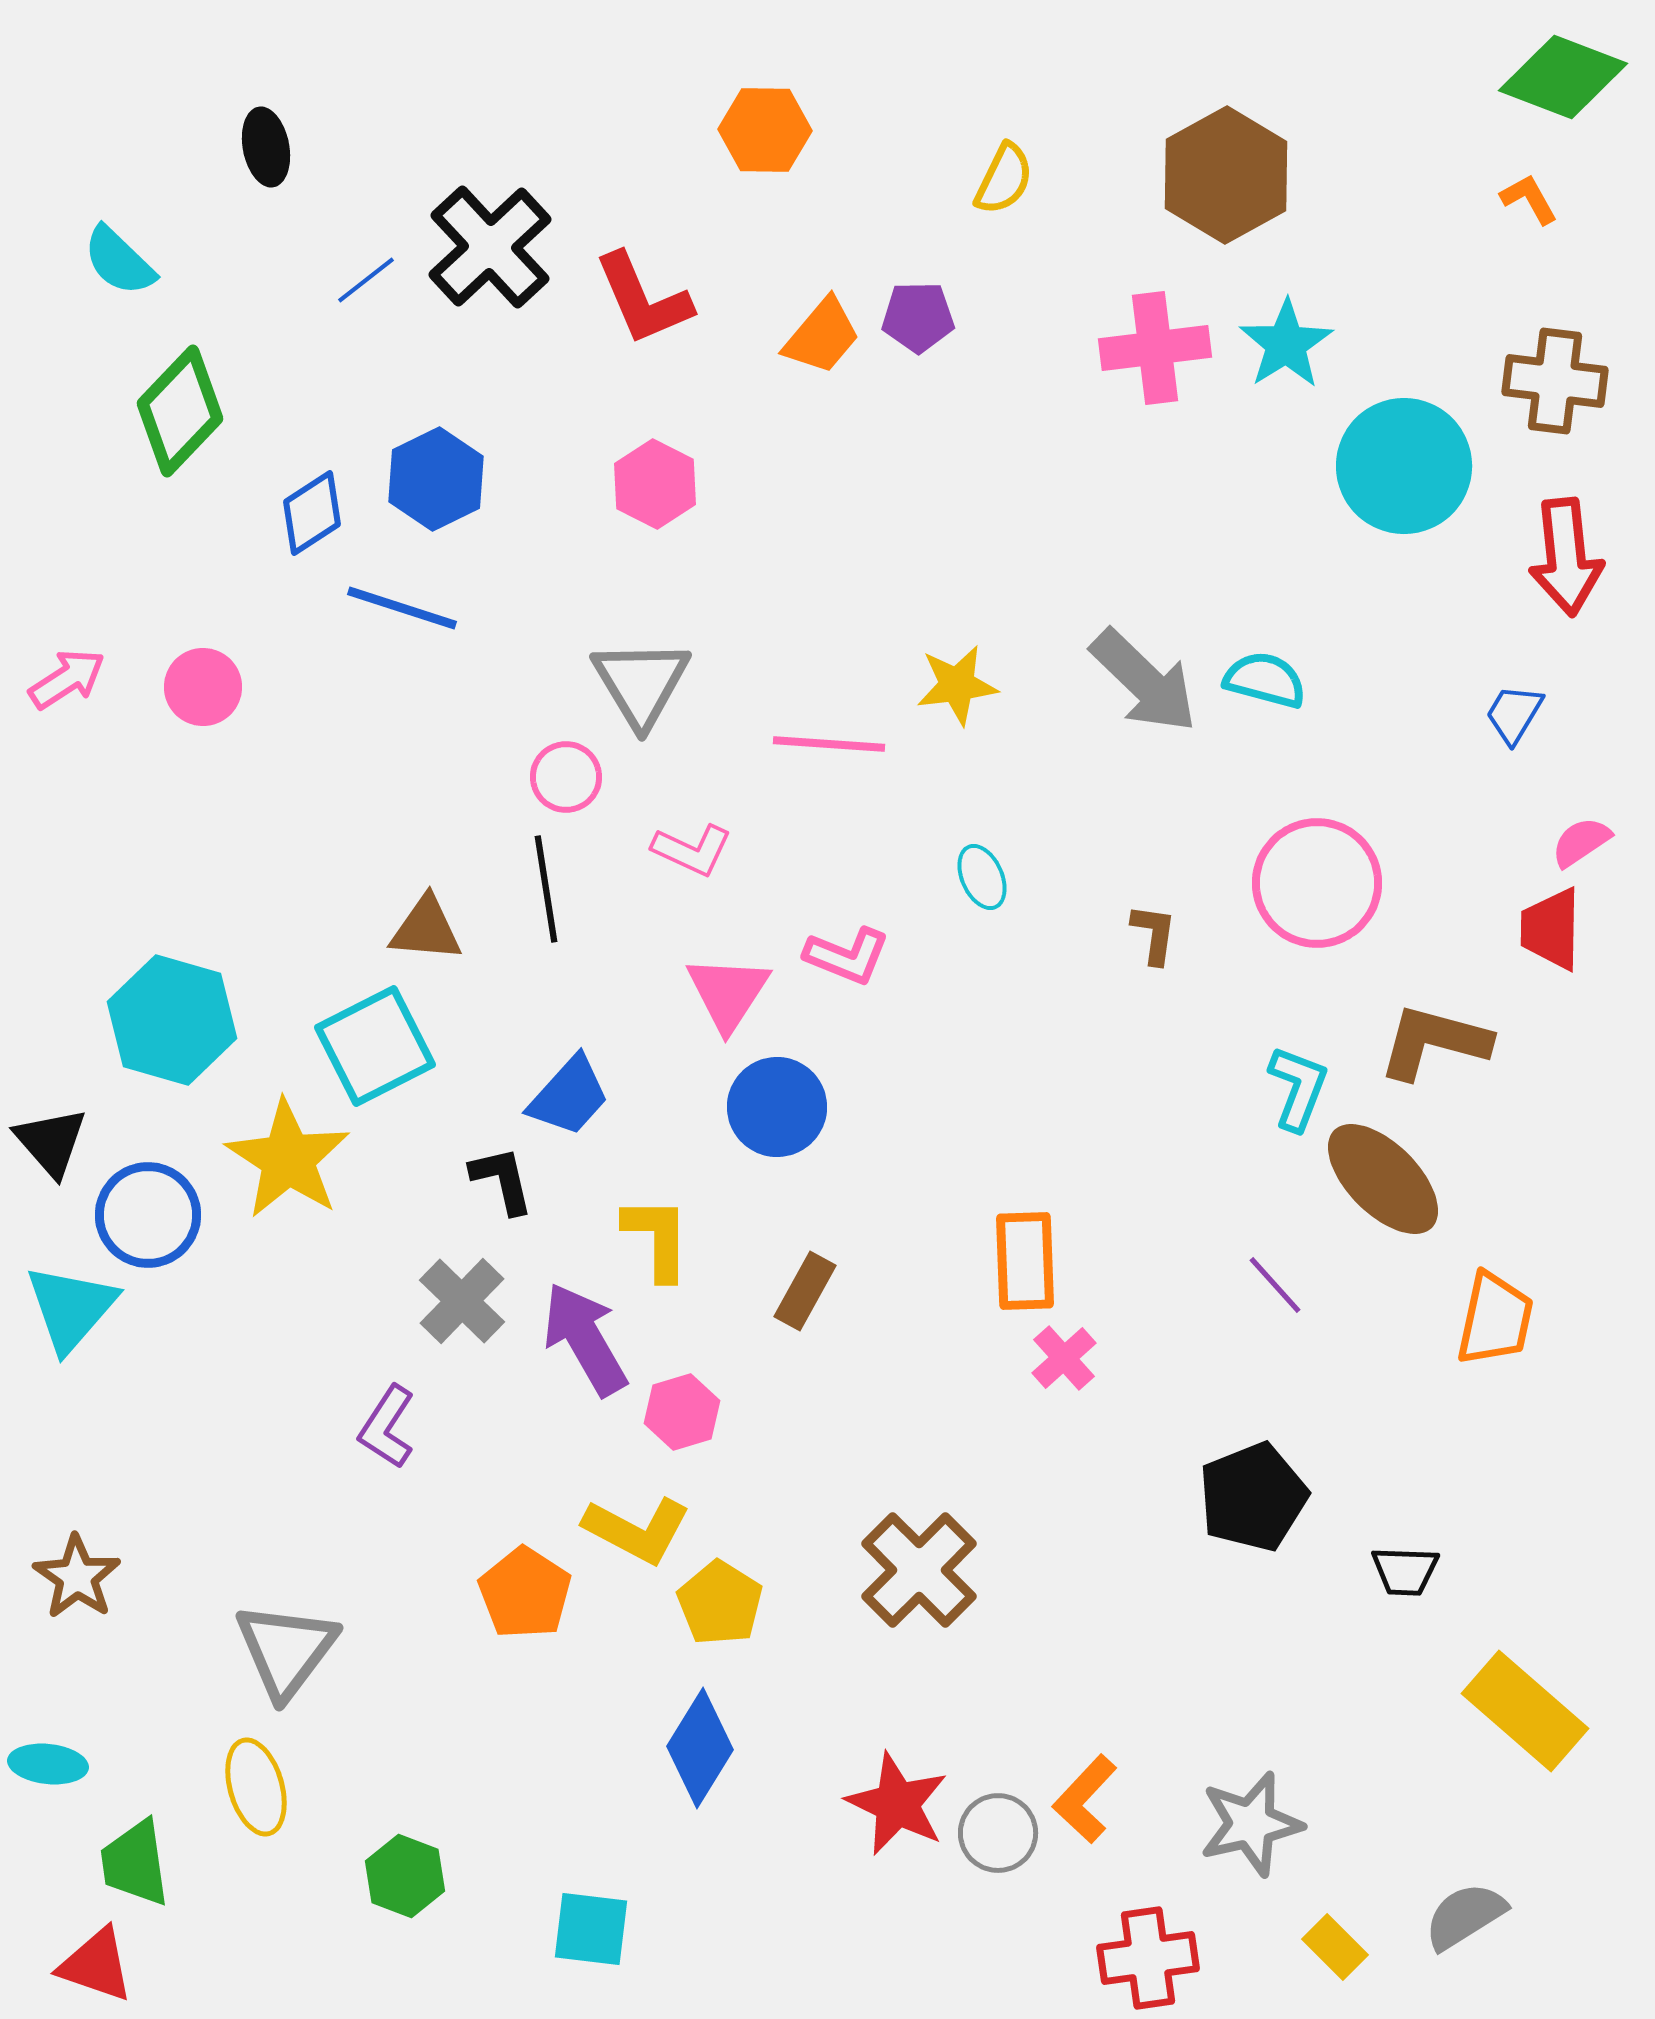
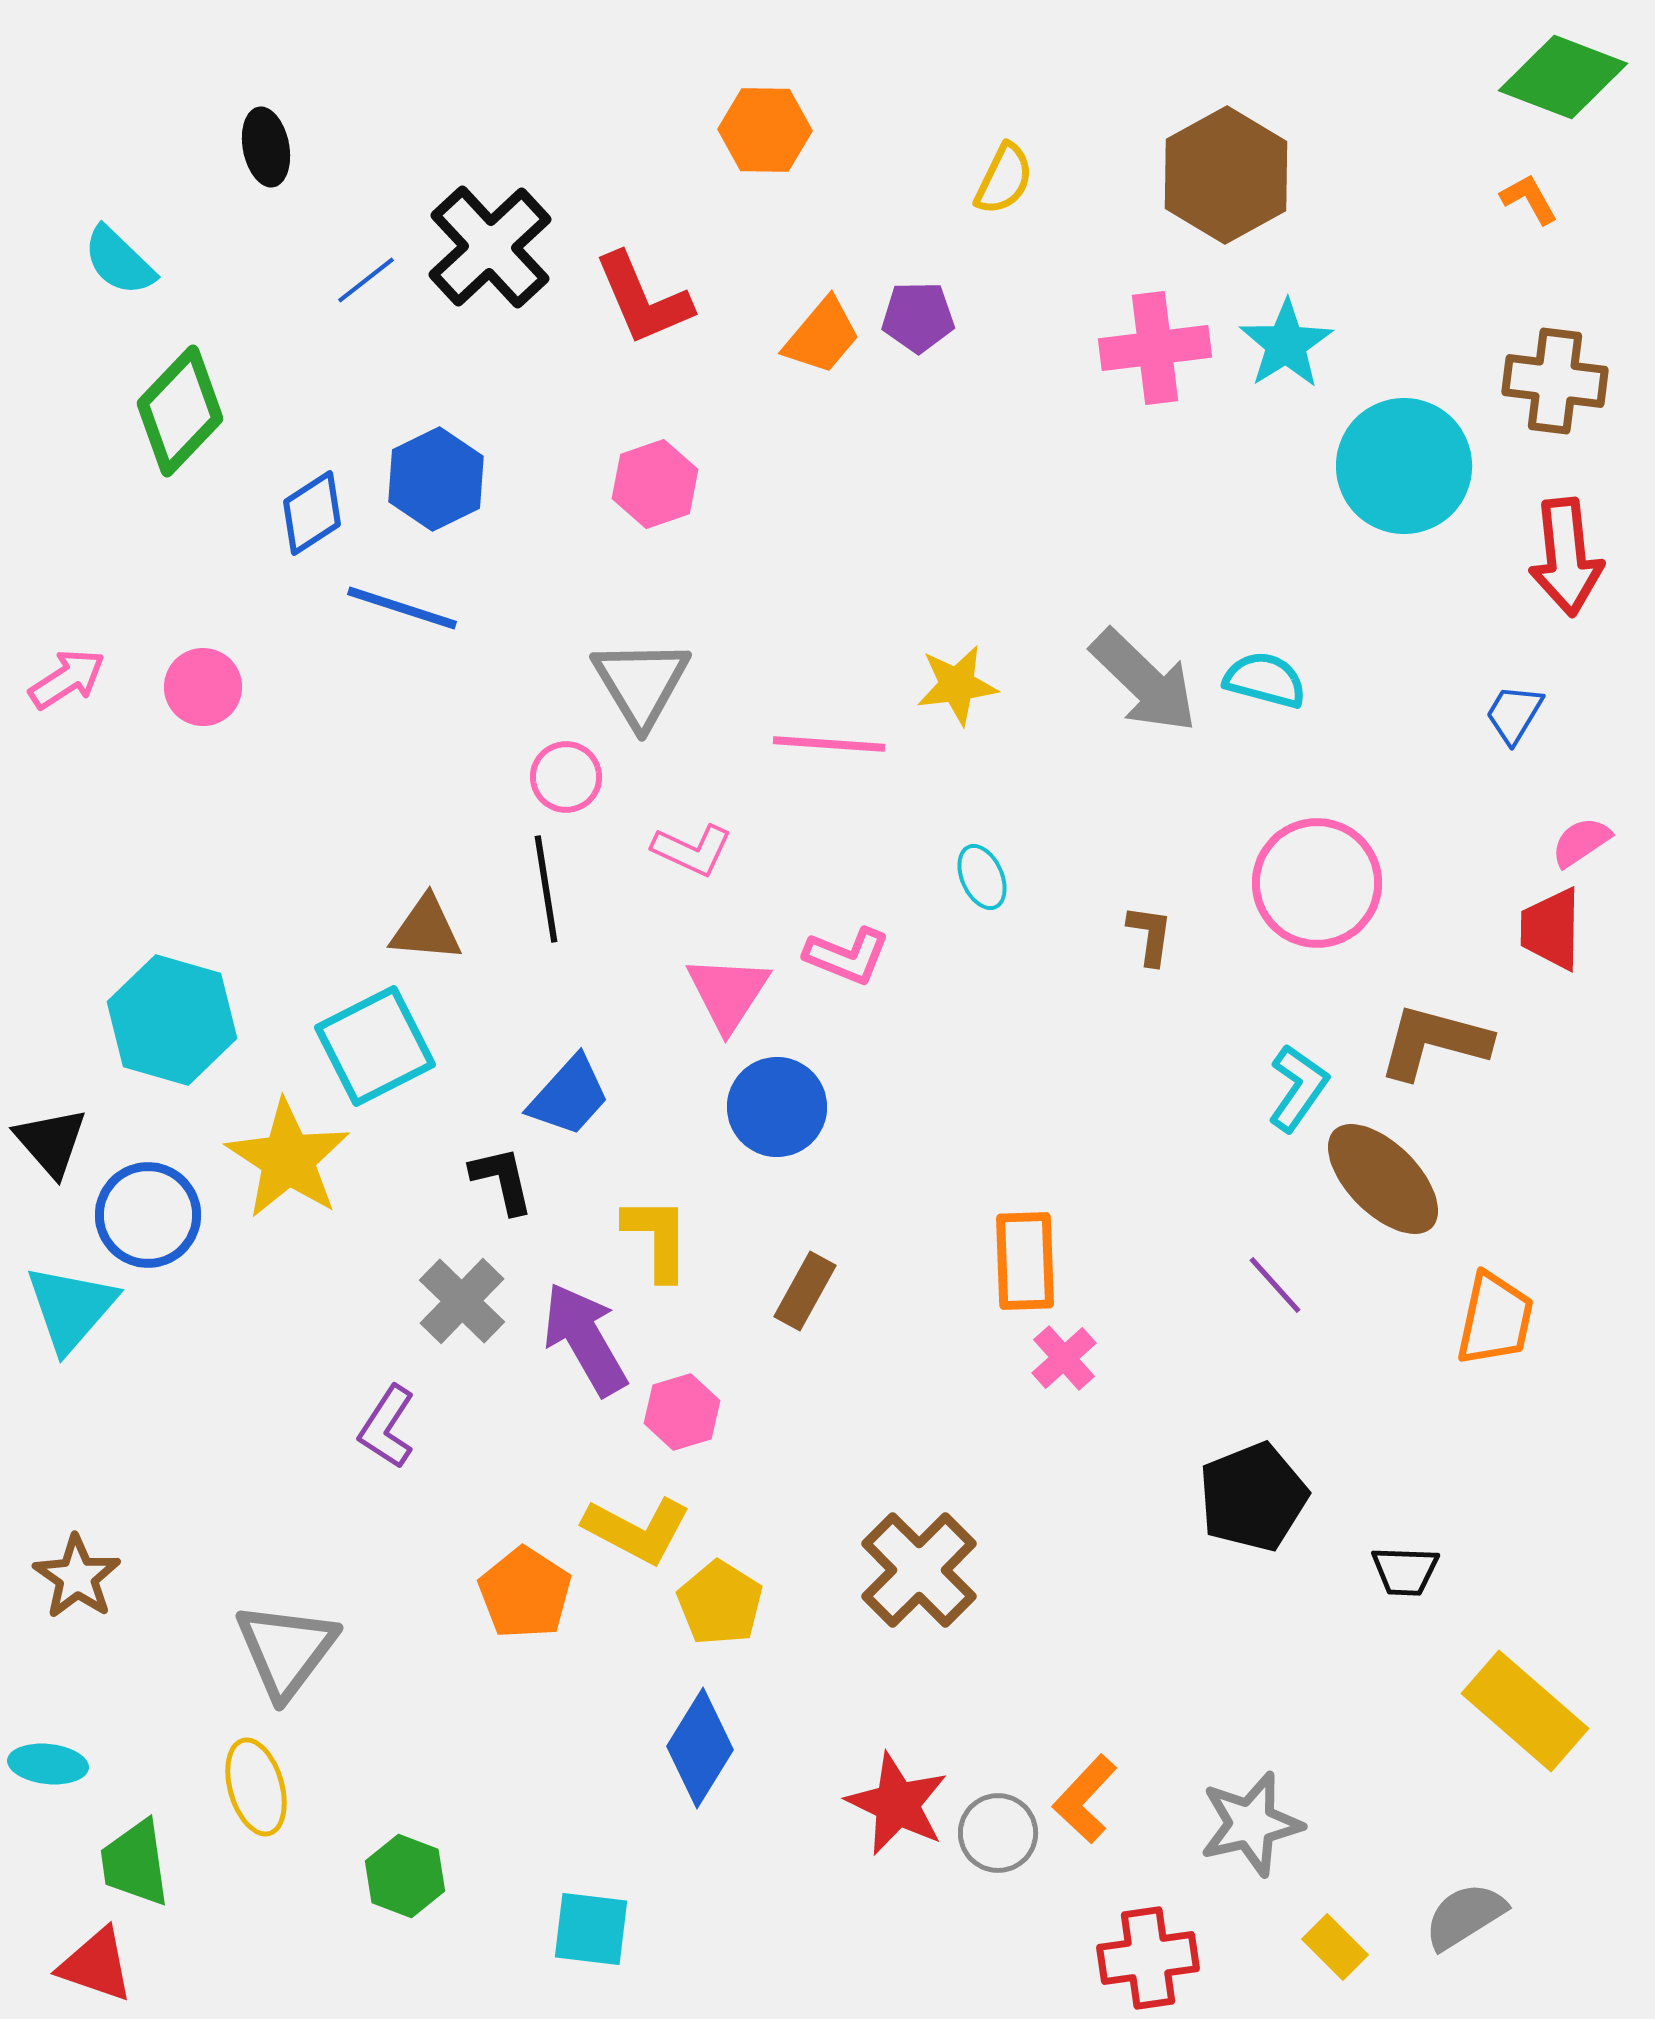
pink hexagon at (655, 484): rotated 14 degrees clockwise
brown L-shape at (1154, 934): moved 4 px left, 1 px down
cyan L-shape at (1298, 1088): rotated 14 degrees clockwise
